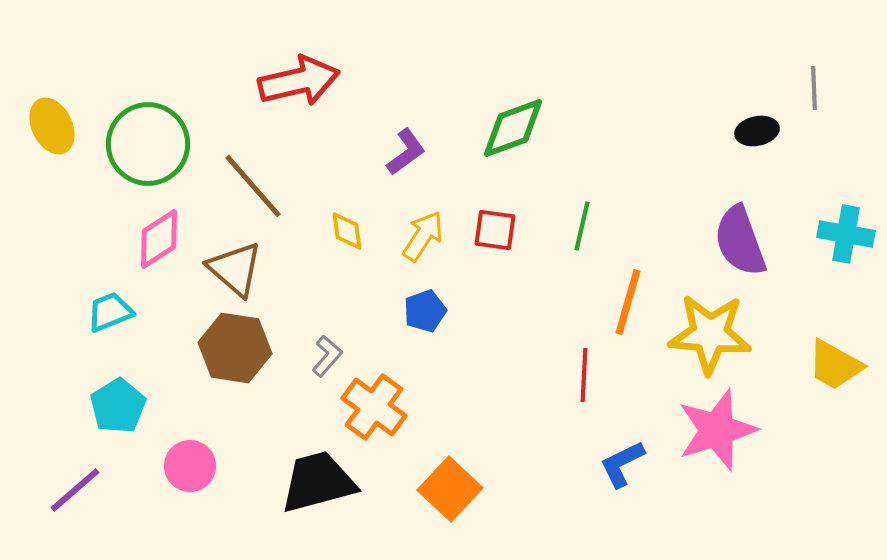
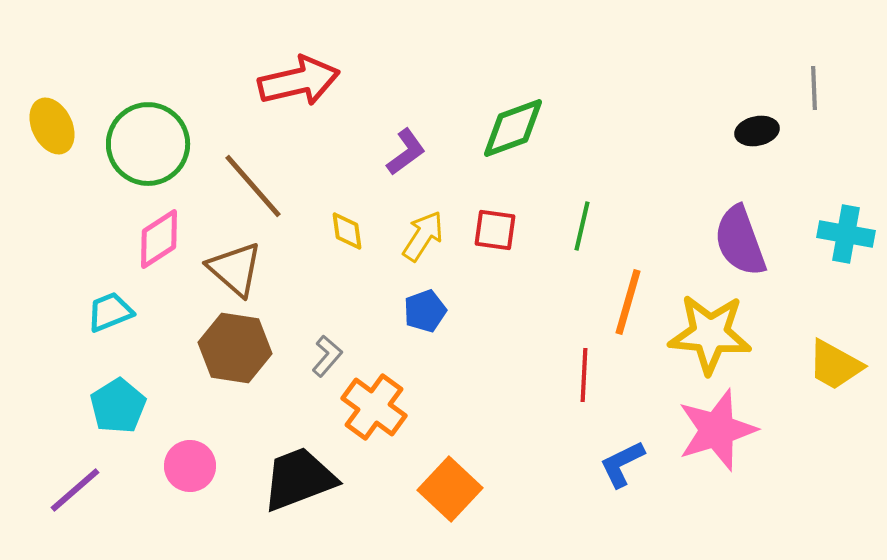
black trapezoid: moved 19 px left, 3 px up; rotated 6 degrees counterclockwise
